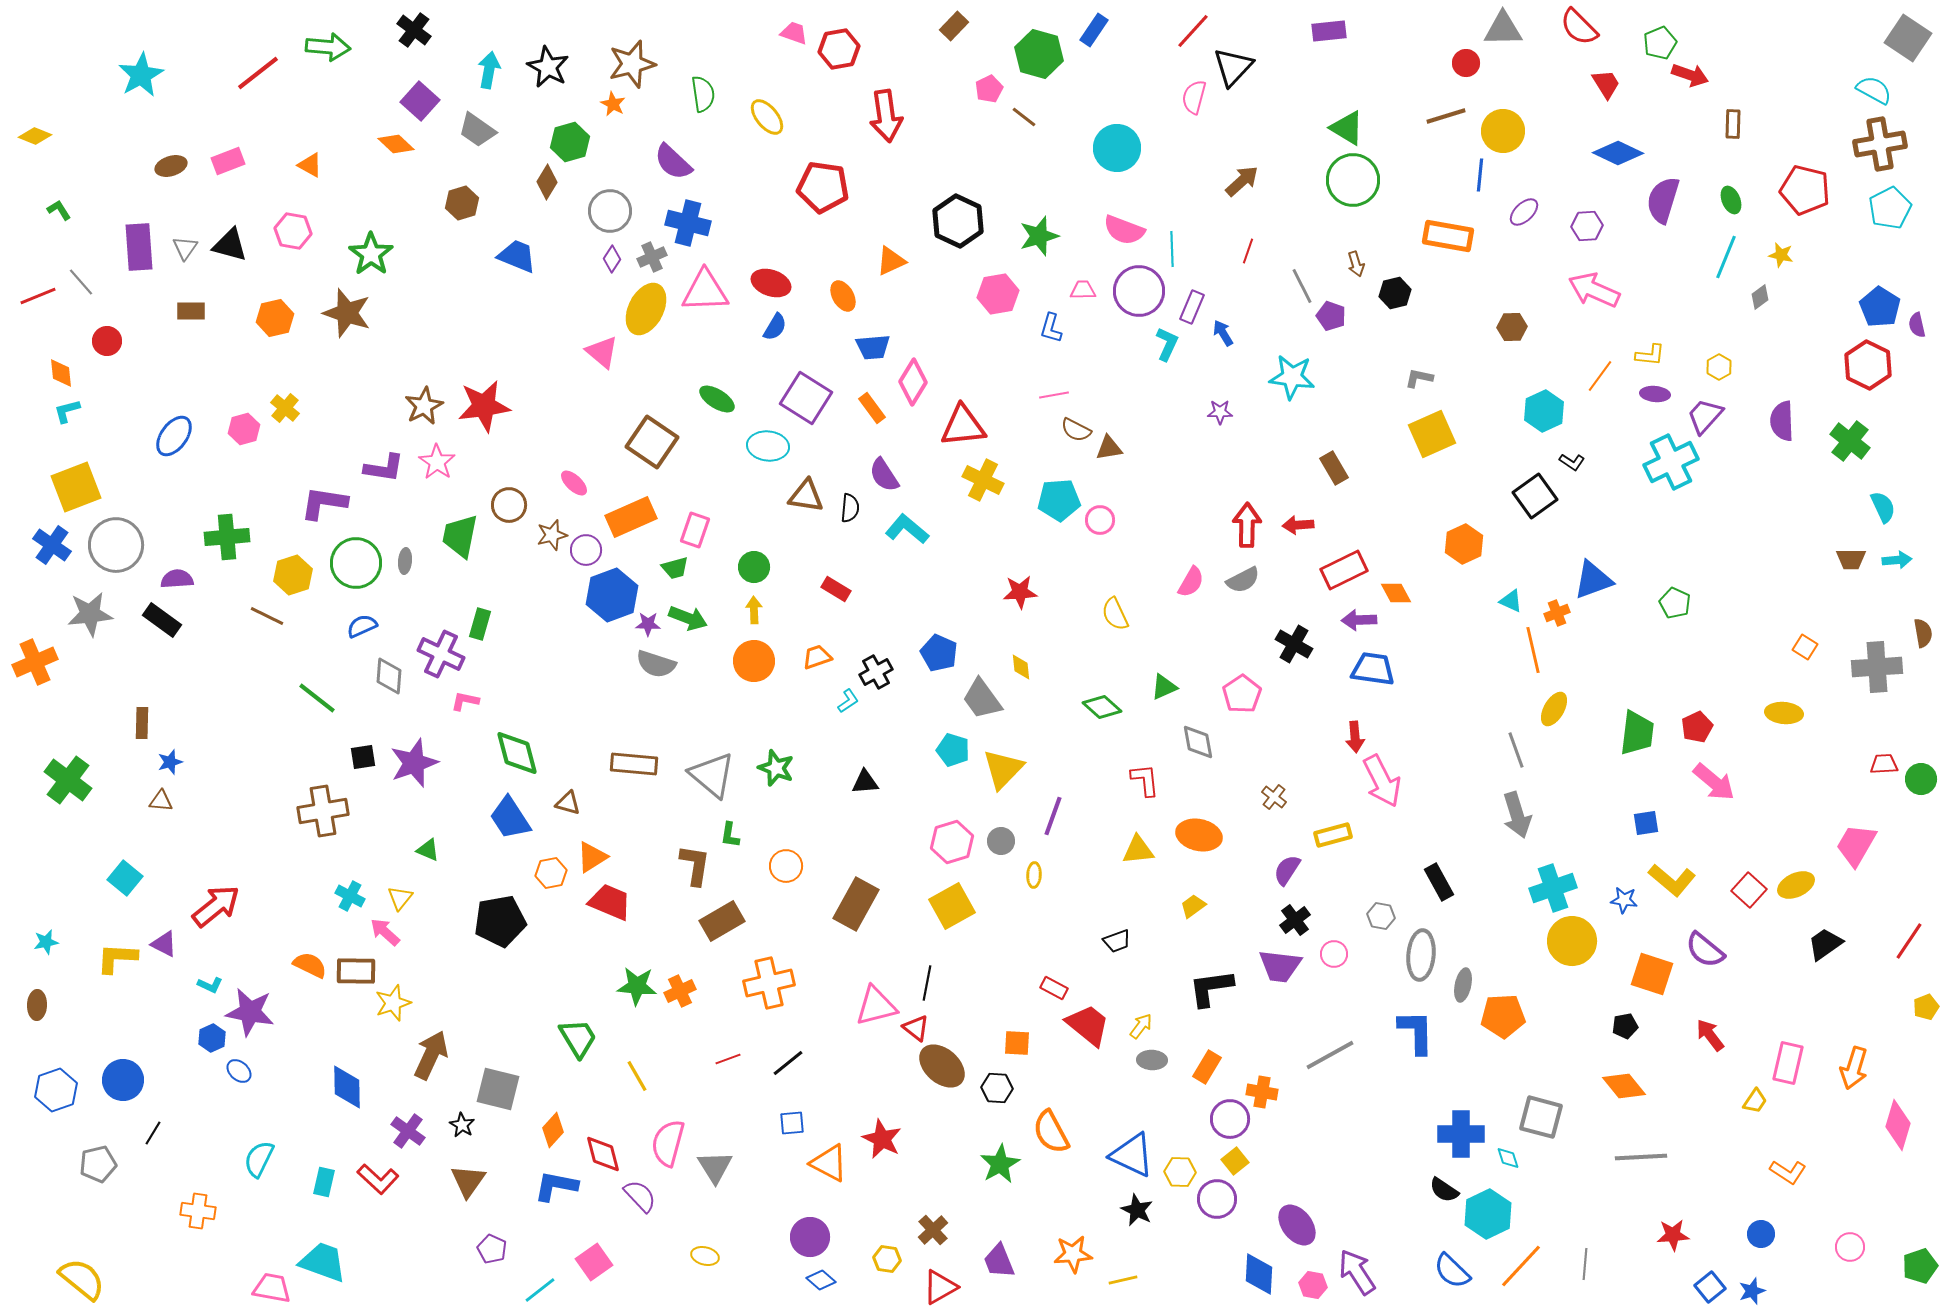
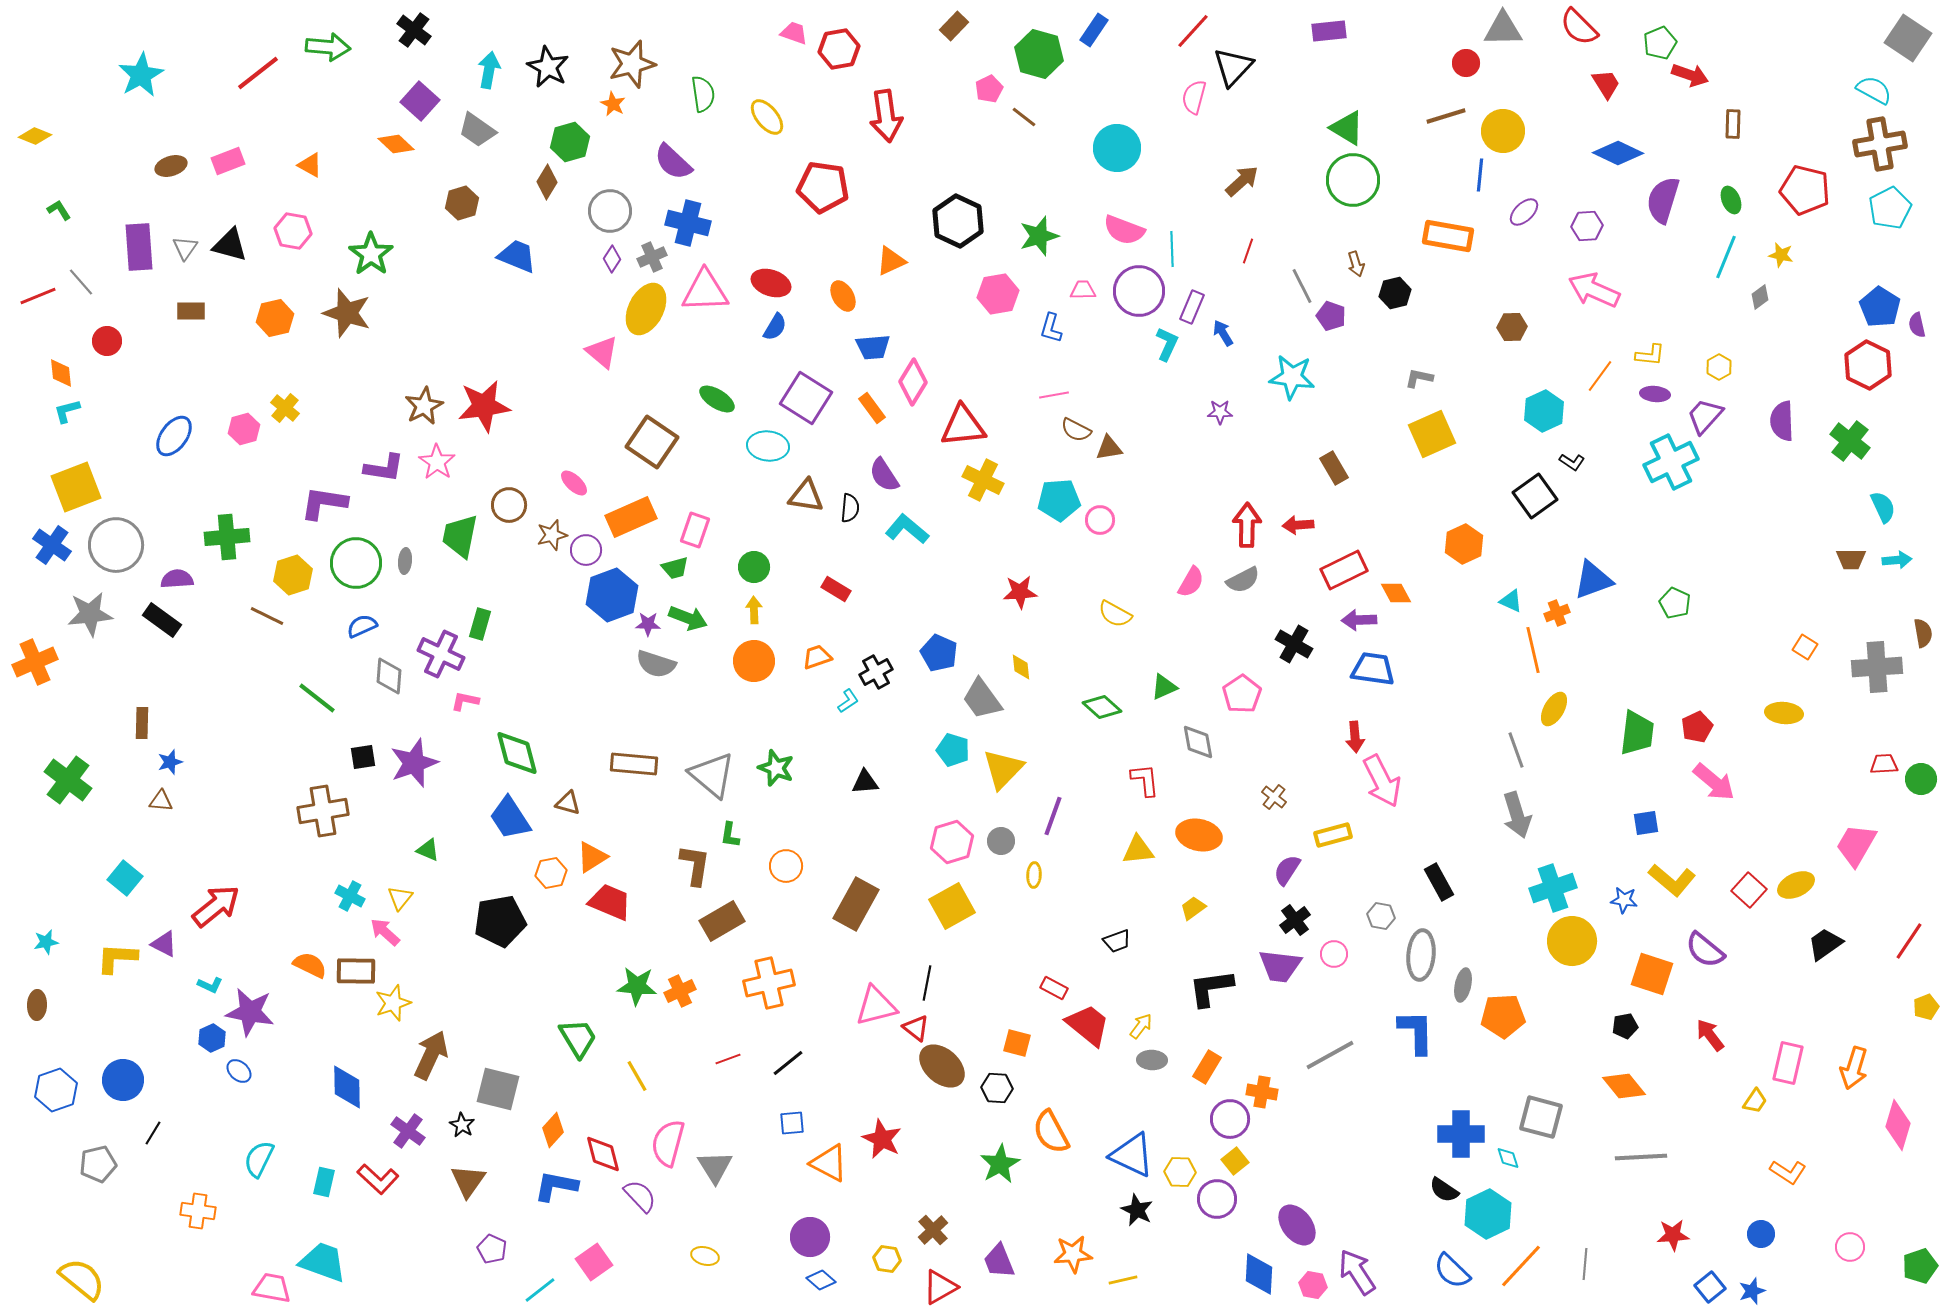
yellow semicircle at (1115, 614): rotated 36 degrees counterclockwise
yellow trapezoid at (1193, 906): moved 2 px down
orange square at (1017, 1043): rotated 12 degrees clockwise
